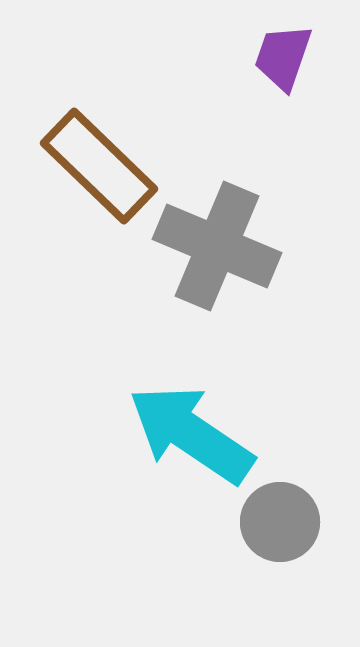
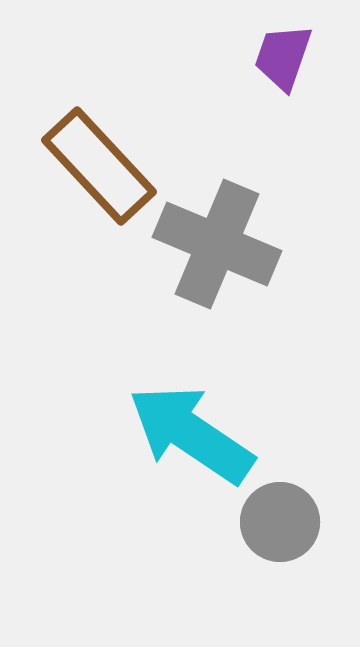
brown rectangle: rotated 3 degrees clockwise
gray cross: moved 2 px up
